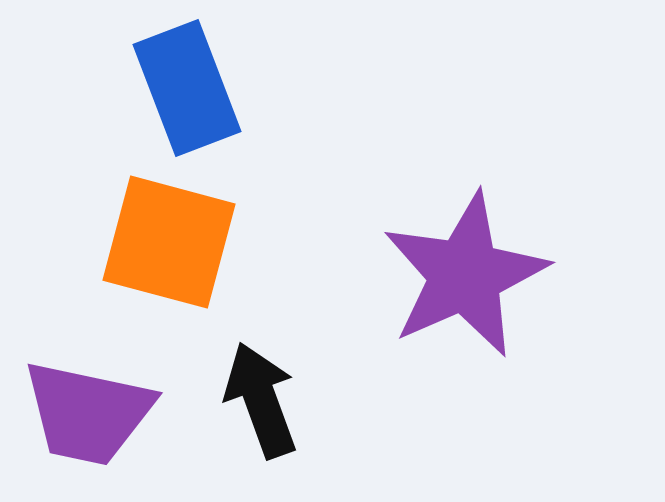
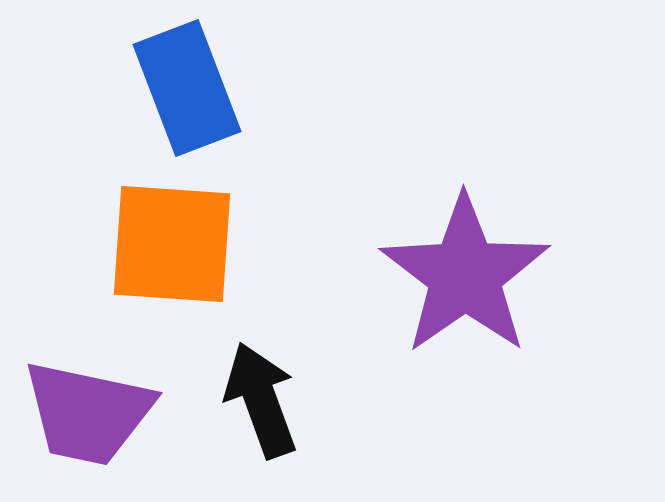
orange square: moved 3 px right, 2 px down; rotated 11 degrees counterclockwise
purple star: rotated 11 degrees counterclockwise
